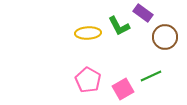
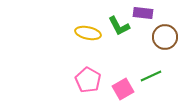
purple rectangle: rotated 30 degrees counterclockwise
yellow ellipse: rotated 15 degrees clockwise
